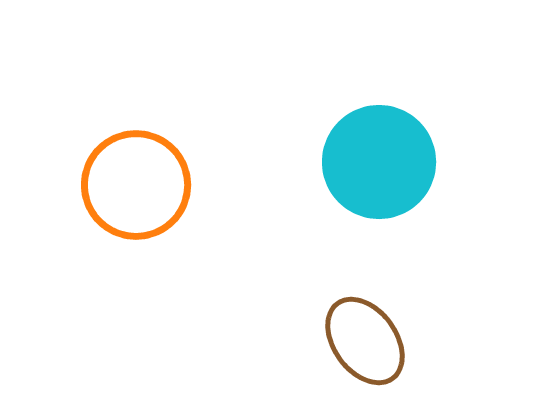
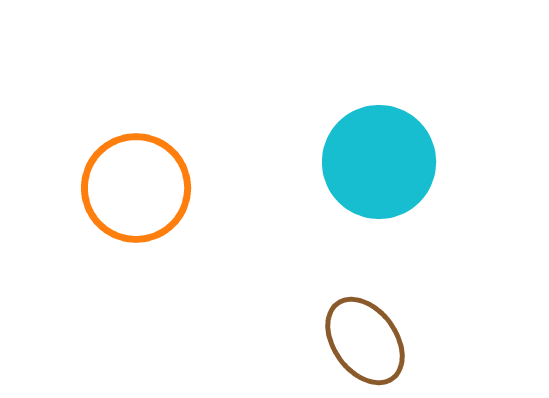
orange circle: moved 3 px down
